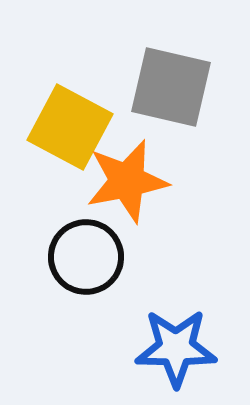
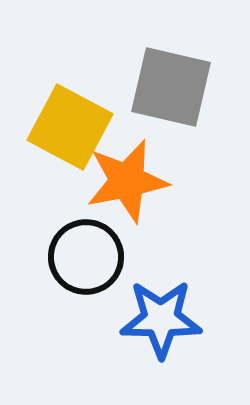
blue star: moved 15 px left, 29 px up
